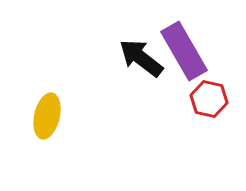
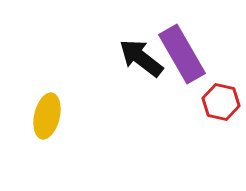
purple rectangle: moved 2 px left, 3 px down
red hexagon: moved 12 px right, 3 px down
